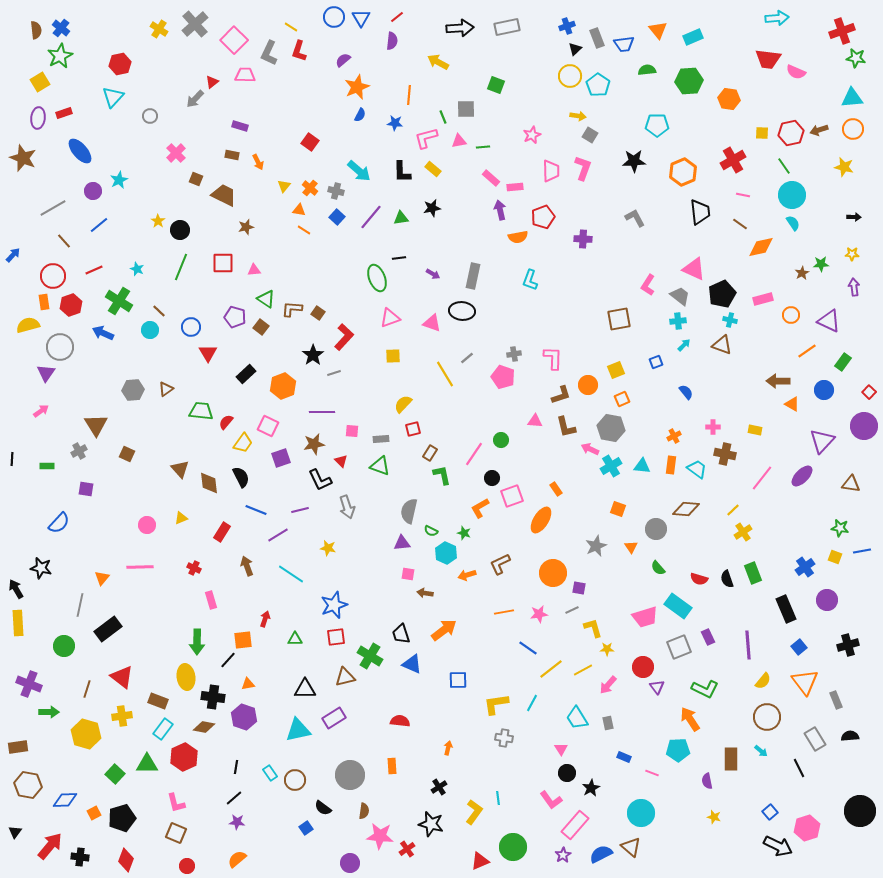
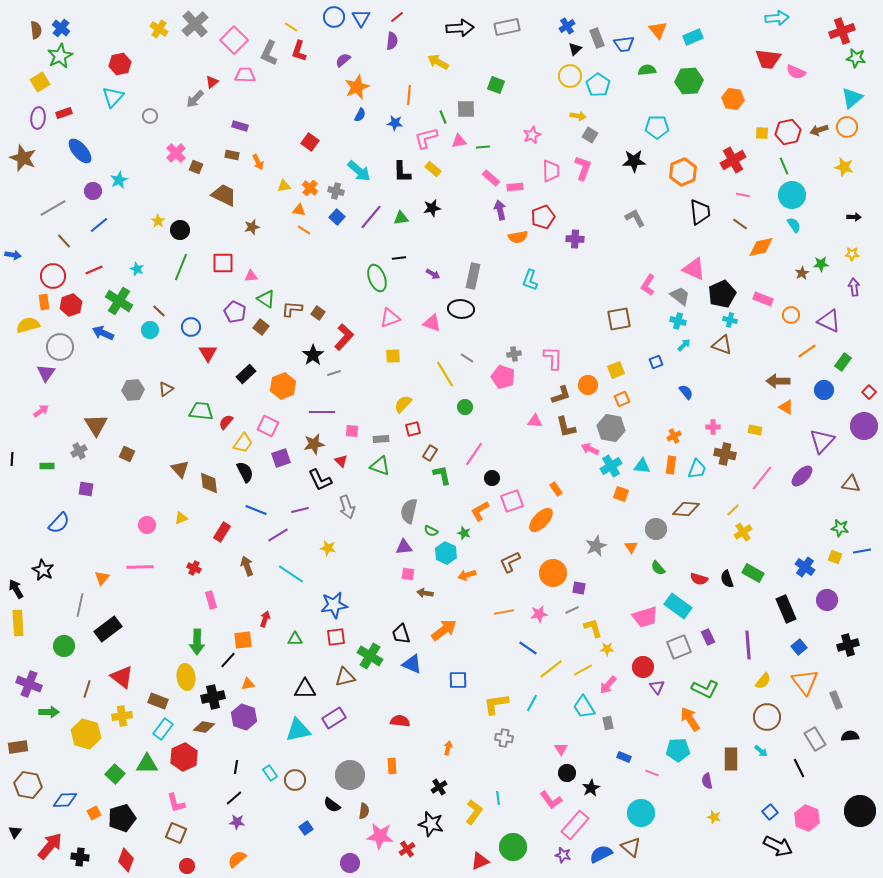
blue cross at (567, 26): rotated 14 degrees counterclockwise
cyan triangle at (852, 98): rotated 35 degrees counterclockwise
orange hexagon at (729, 99): moved 4 px right
cyan pentagon at (657, 125): moved 2 px down
orange circle at (853, 129): moved 6 px left, 2 px up
red hexagon at (791, 133): moved 3 px left, 1 px up
green line at (784, 166): rotated 12 degrees clockwise
brown square at (196, 179): moved 12 px up
yellow triangle at (284, 186): rotated 40 degrees clockwise
cyan semicircle at (793, 223): moved 1 px right, 2 px down
brown star at (246, 227): moved 6 px right
purple cross at (583, 239): moved 8 px left
blue arrow at (13, 255): rotated 56 degrees clockwise
pink triangle at (254, 270): moved 3 px left, 6 px down
pink rectangle at (763, 299): rotated 36 degrees clockwise
black ellipse at (462, 311): moved 1 px left, 2 px up
purple pentagon at (235, 317): moved 5 px up; rotated 10 degrees clockwise
cyan cross at (678, 321): rotated 21 degrees clockwise
gray line at (467, 358): rotated 72 degrees clockwise
orange triangle at (792, 404): moved 6 px left, 3 px down
green circle at (501, 440): moved 36 px left, 33 px up
cyan trapezoid at (697, 469): rotated 75 degrees clockwise
black semicircle at (241, 477): moved 4 px right, 5 px up
pink square at (512, 496): moved 5 px down
orange L-shape at (480, 508): moved 3 px down
orange square at (618, 509): moved 3 px right, 15 px up
orange ellipse at (541, 520): rotated 12 degrees clockwise
purple triangle at (402, 543): moved 2 px right, 4 px down
brown L-shape at (500, 564): moved 10 px right, 2 px up
blue cross at (805, 567): rotated 18 degrees counterclockwise
black star at (41, 568): moved 2 px right, 2 px down; rotated 15 degrees clockwise
green rectangle at (753, 573): rotated 40 degrees counterclockwise
blue star at (334, 605): rotated 12 degrees clockwise
black cross at (213, 697): rotated 20 degrees counterclockwise
cyan trapezoid at (577, 718): moved 7 px right, 11 px up
black semicircle at (323, 808): moved 9 px right, 3 px up
pink hexagon at (807, 828): moved 10 px up; rotated 20 degrees counterclockwise
purple star at (563, 855): rotated 28 degrees counterclockwise
